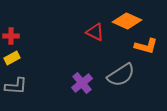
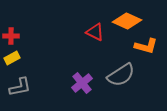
gray L-shape: moved 4 px right, 1 px down; rotated 15 degrees counterclockwise
